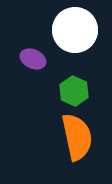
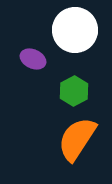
green hexagon: rotated 8 degrees clockwise
orange semicircle: moved 2 px down; rotated 135 degrees counterclockwise
